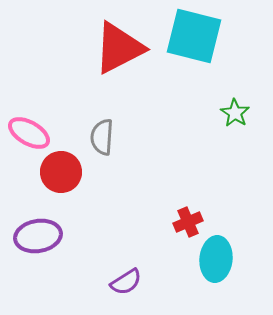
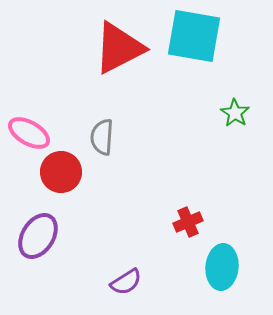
cyan square: rotated 4 degrees counterclockwise
purple ellipse: rotated 48 degrees counterclockwise
cyan ellipse: moved 6 px right, 8 px down
